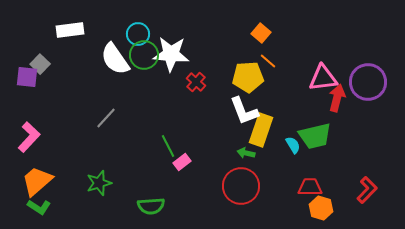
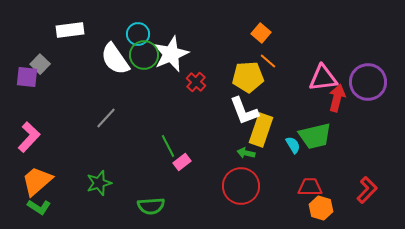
white star: rotated 27 degrees counterclockwise
